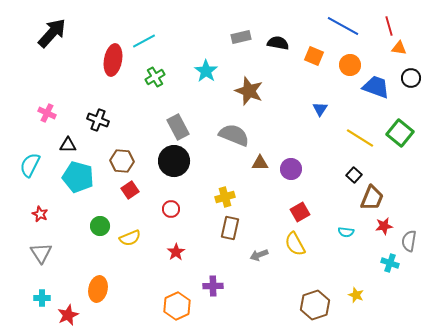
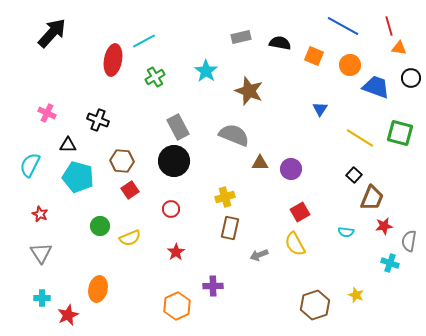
black semicircle at (278, 43): moved 2 px right
green square at (400, 133): rotated 24 degrees counterclockwise
